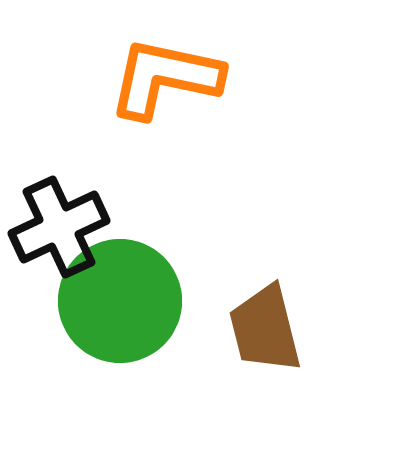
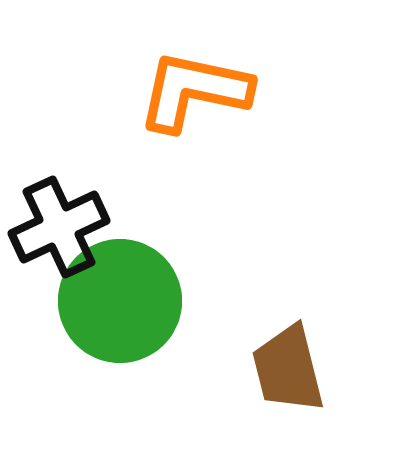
orange L-shape: moved 29 px right, 13 px down
brown trapezoid: moved 23 px right, 40 px down
